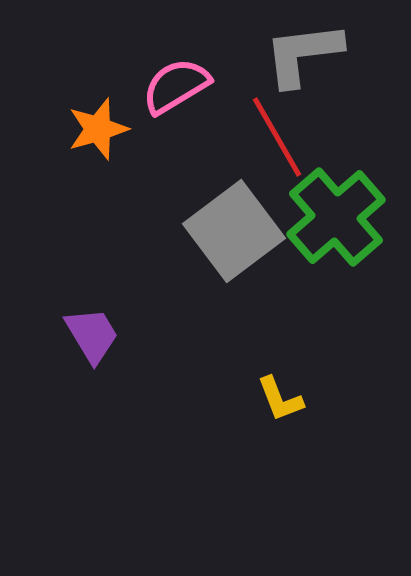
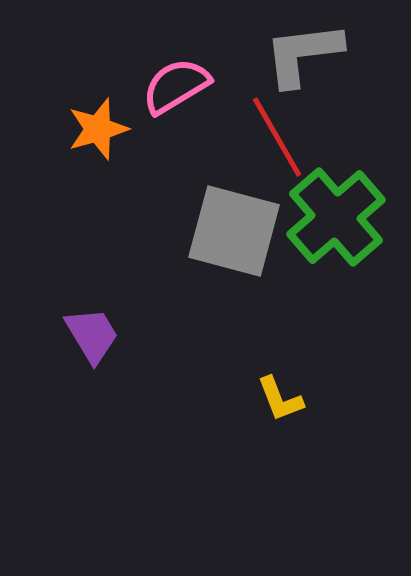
gray square: rotated 38 degrees counterclockwise
